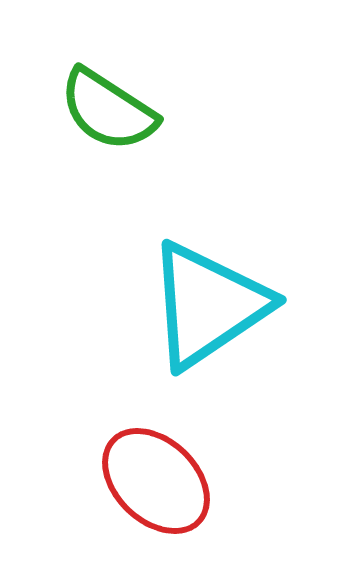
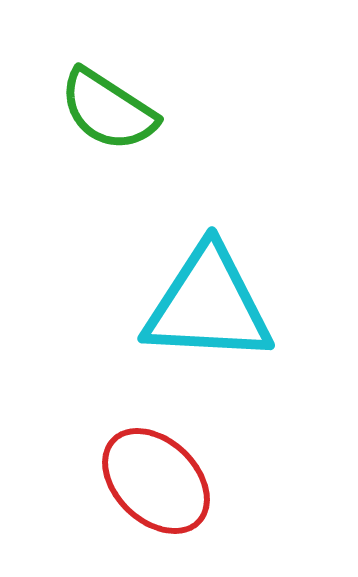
cyan triangle: rotated 37 degrees clockwise
